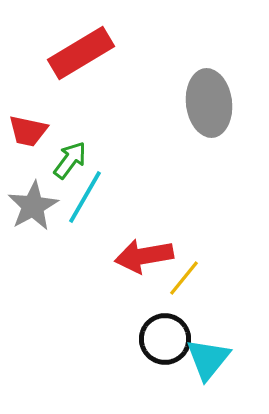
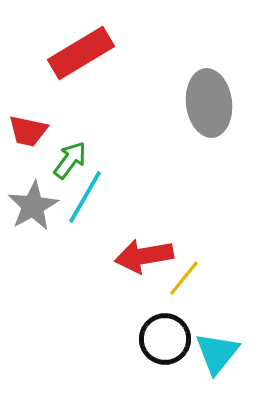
cyan triangle: moved 9 px right, 6 px up
